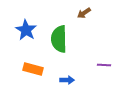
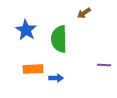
orange rectangle: rotated 18 degrees counterclockwise
blue arrow: moved 11 px left, 2 px up
